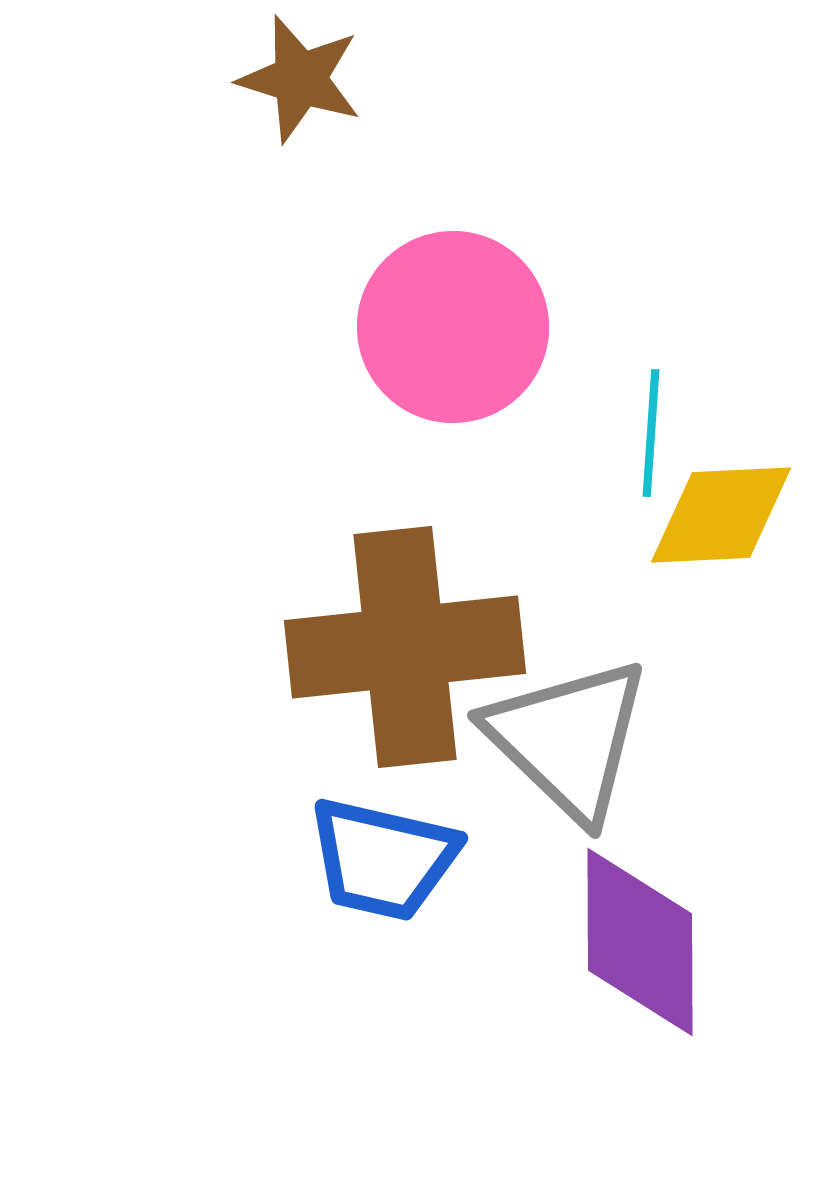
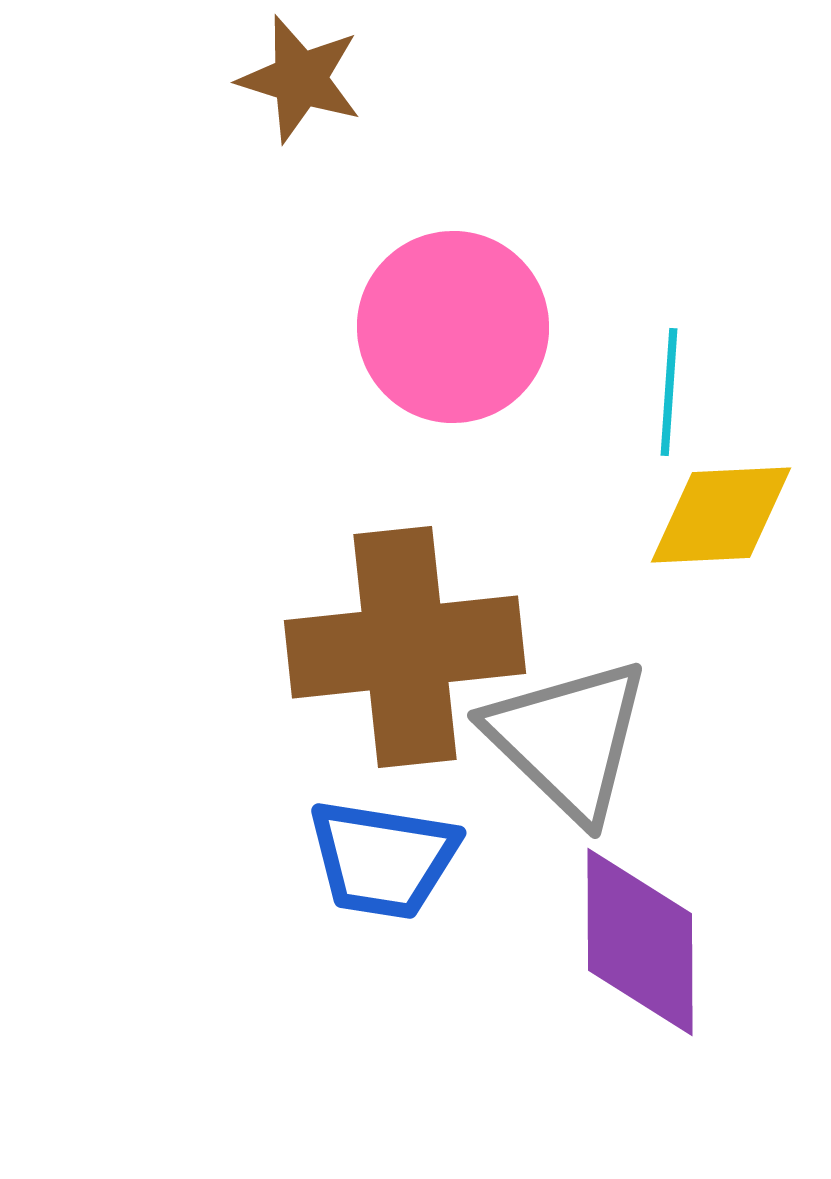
cyan line: moved 18 px right, 41 px up
blue trapezoid: rotated 4 degrees counterclockwise
